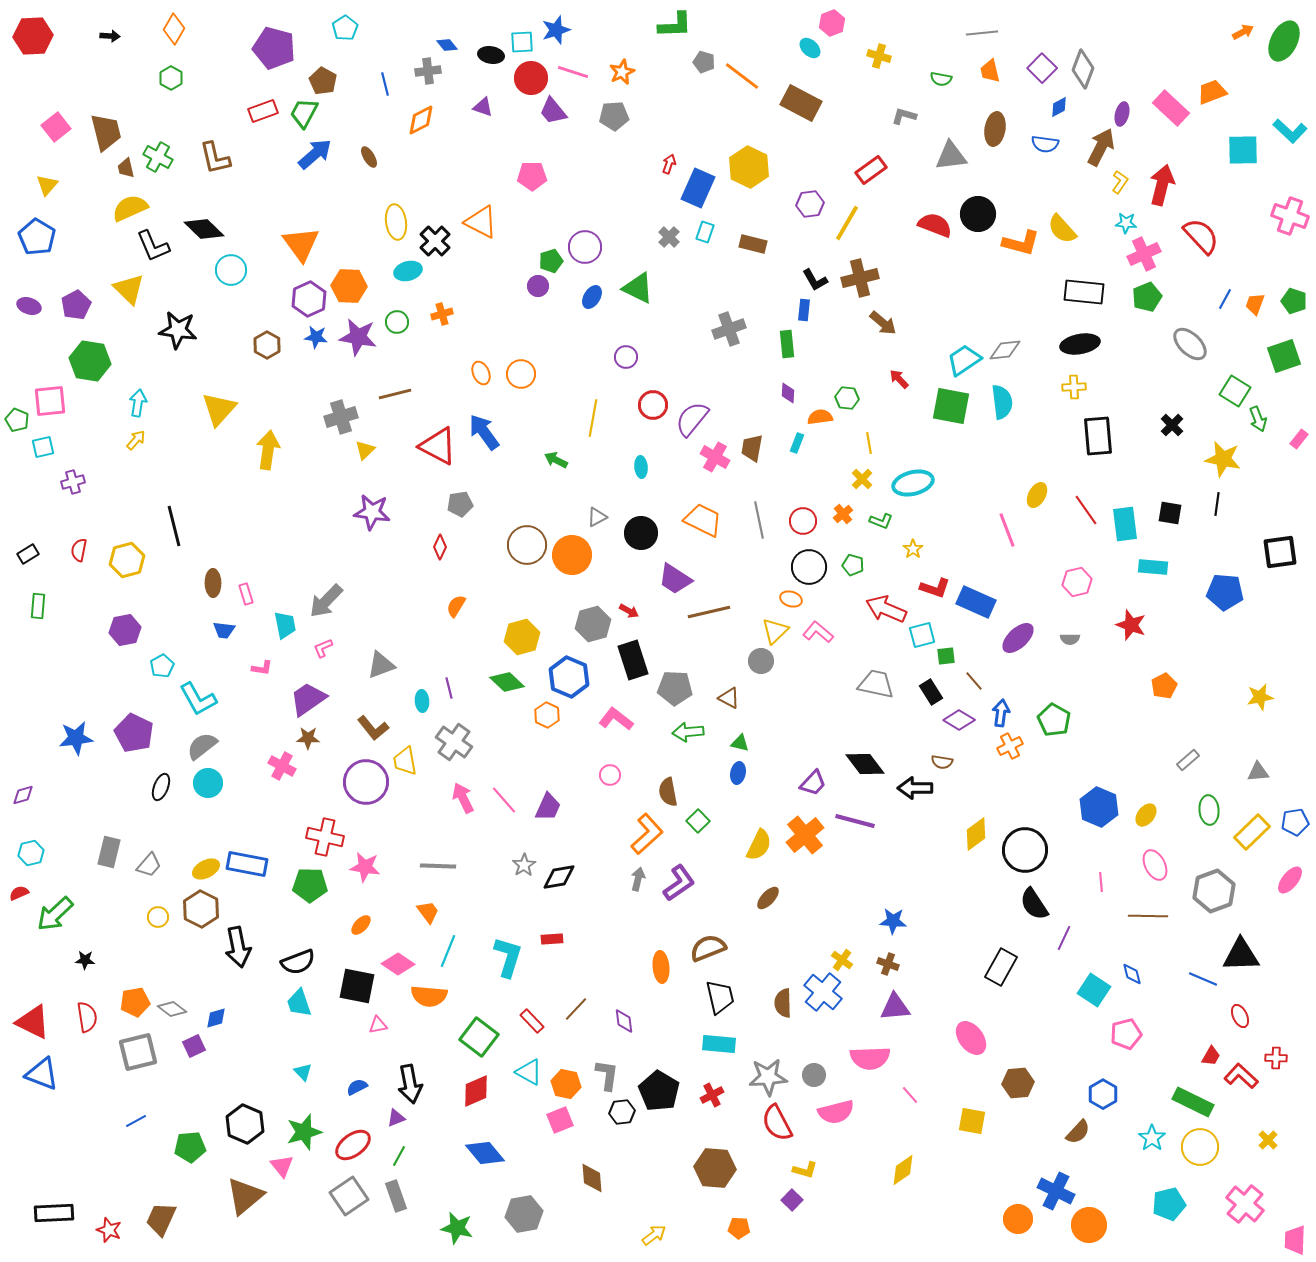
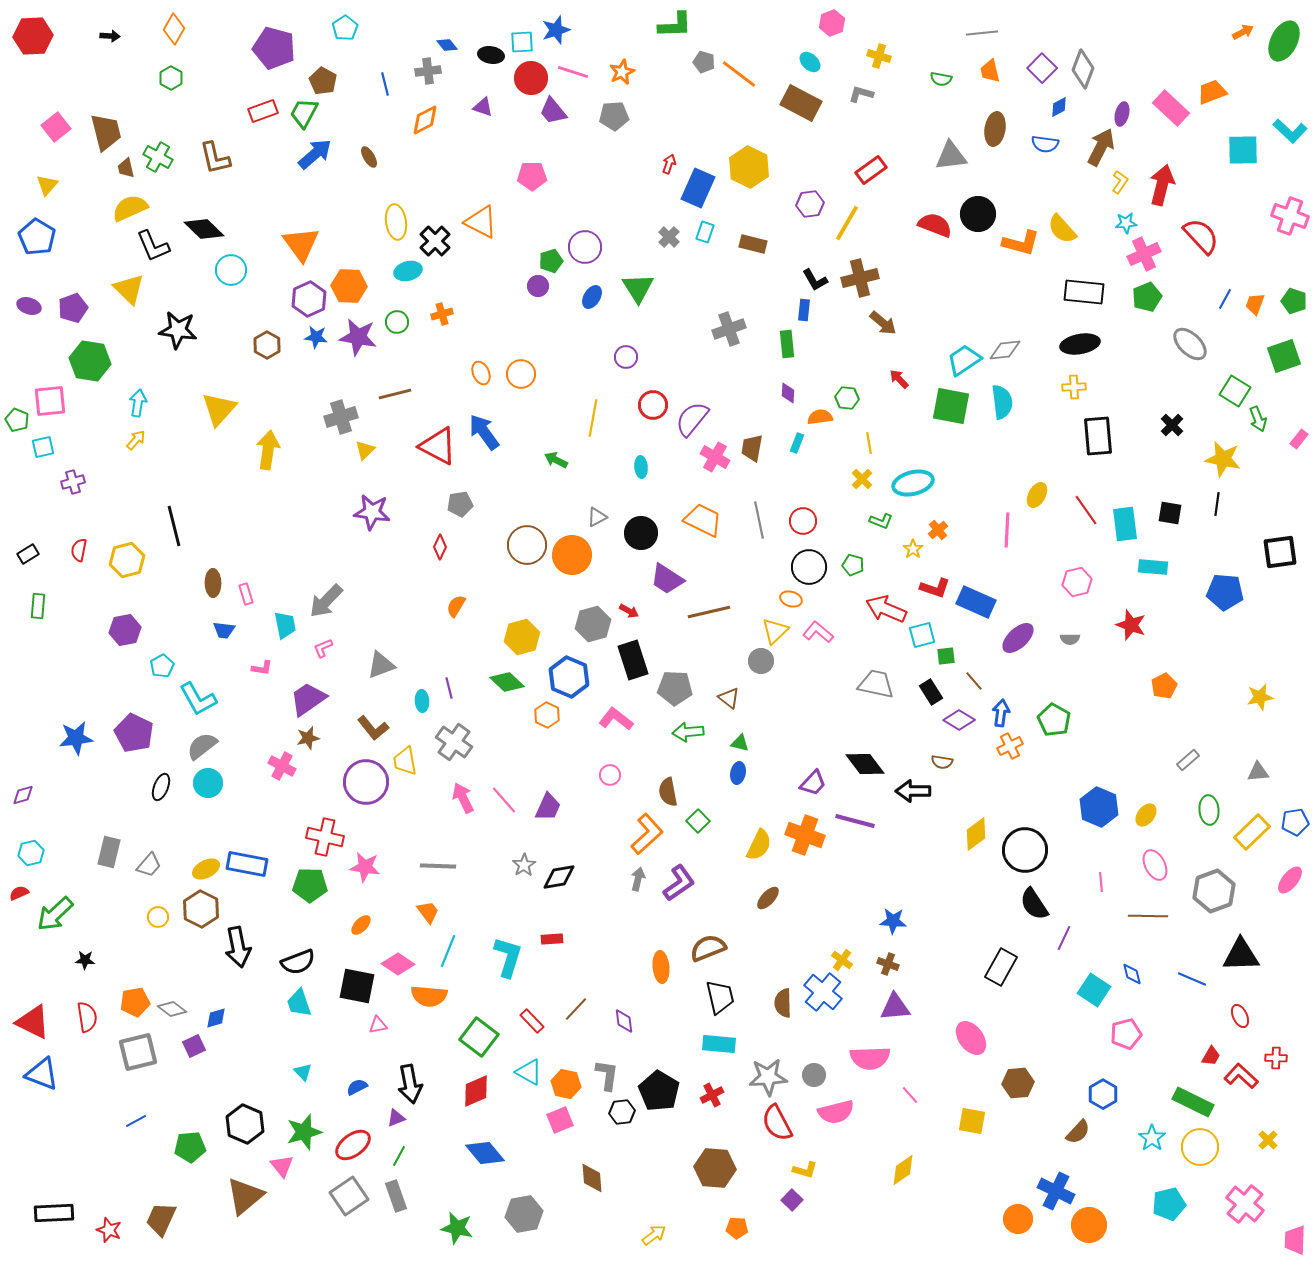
cyan ellipse at (810, 48): moved 14 px down
orange line at (742, 76): moved 3 px left, 2 px up
gray L-shape at (904, 116): moved 43 px left, 22 px up
orange diamond at (421, 120): moved 4 px right
cyan star at (1126, 223): rotated 10 degrees counterclockwise
green triangle at (638, 288): rotated 32 degrees clockwise
purple pentagon at (76, 305): moved 3 px left, 3 px down; rotated 8 degrees clockwise
orange cross at (843, 514): moved 95 px right, 16 px down
pink line at (1007, 530): rotated 24 degrees clockwise
purple trapezoid at (675, 579): moved 8 px left
brown triangle at (729, 698): rotated 10 degrees clockwise
brown star at (308, 738): rotated 15 degrees counterclockwise
black arrow at (915, 788): moved 2 px left, 3 px down
orange cross at (805, 835): rotated 30 degrees counterclockwise
blue line at (1203, 979): moved 11 px left
orange pentagon at (739, 1228): moved 2 px left
